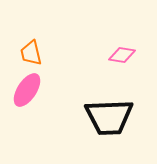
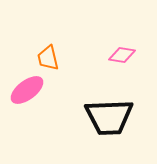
orange trapezoid: moved 17 px right, 5 px down
pink ellipse: rotated 20 degrees clockwise
